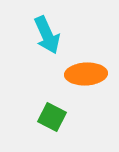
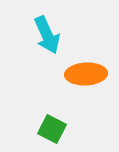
green square: moved 12 px down
